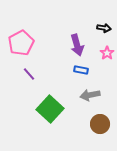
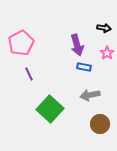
blue rectangle: moved 3 px right, 3 px up
purple line: rotated 16 degrees clockwise
